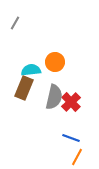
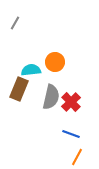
brown rectangle: moved 5 px left, 1 px down
gray semicircle: moved 3 px left
blue line: moved 4 px up
